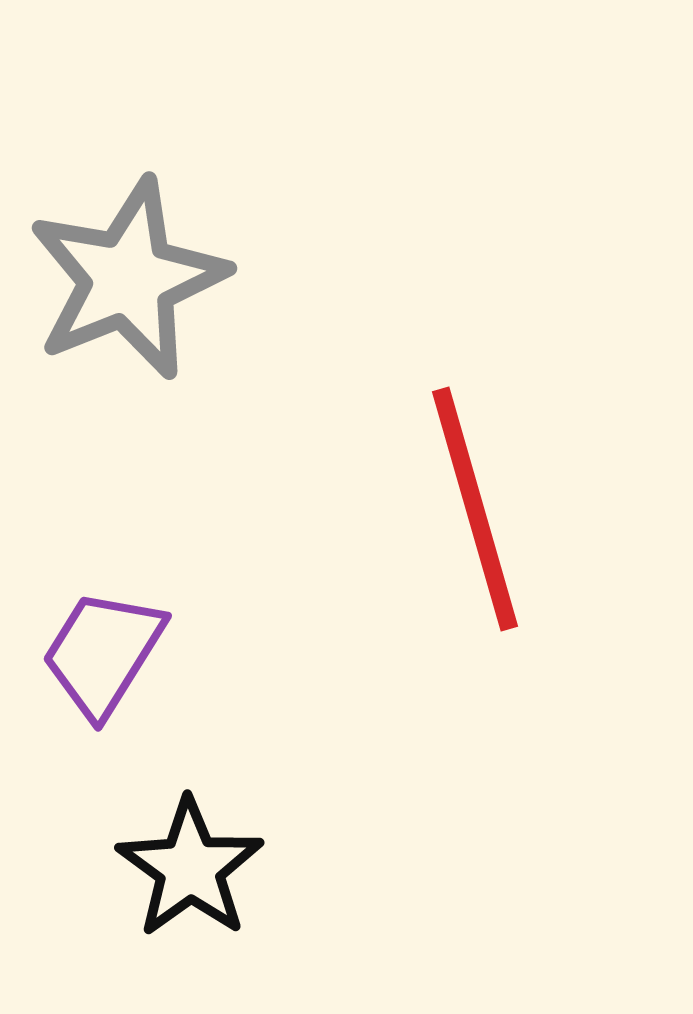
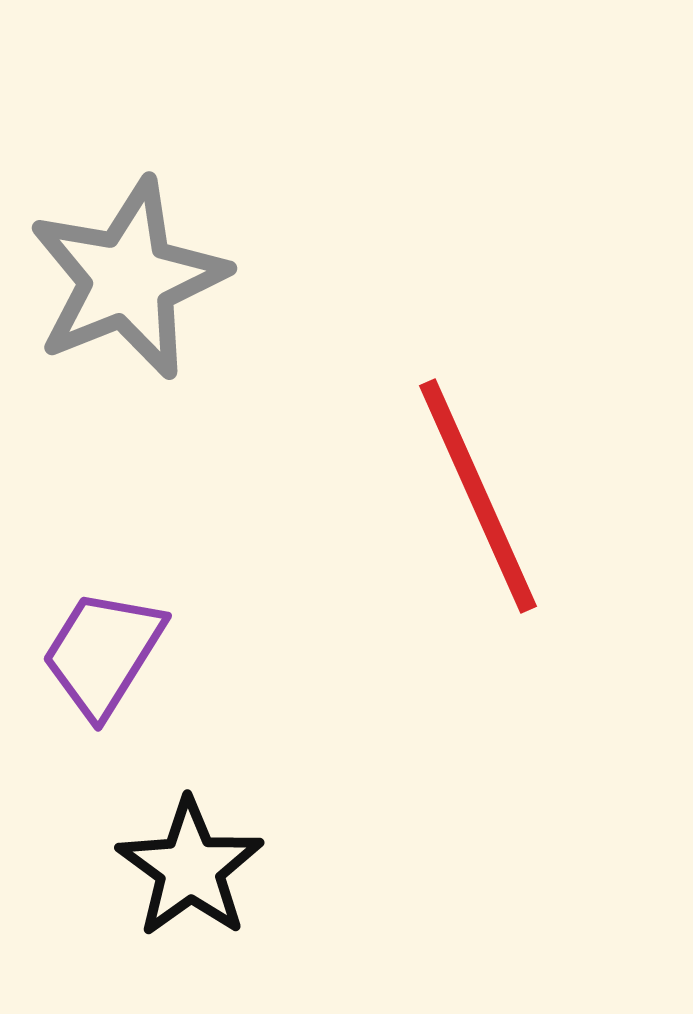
red line: moved 3 px right, 13 px up; rotated 8 degrees counterclockwise
